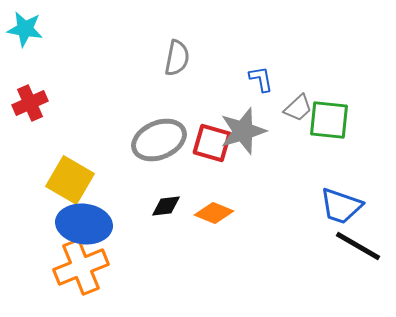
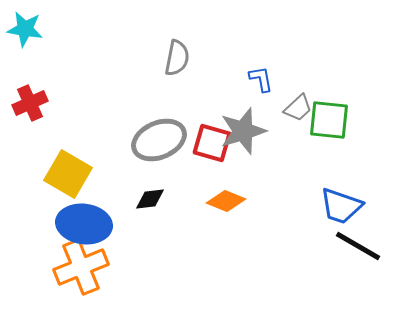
yellow square: moved 2 px left, 6 px up
black diamond: moved 16 px left, 7 px up
orange diamond: moved 12 px right, 12 px up
